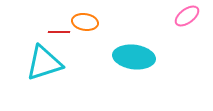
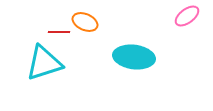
orange ellipse: rotated 15 degrees clockwise
